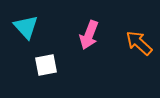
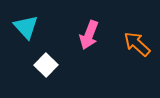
orange arrow: moved 2 px left, 1 px down
white square: rotated 35 degrees counterclockwise
